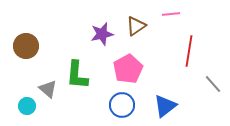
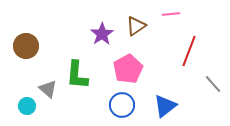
purple star: rotated 20 degrees counterclockwise
red line: rotated 12 degrees clockwise
